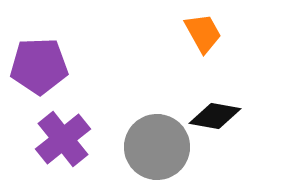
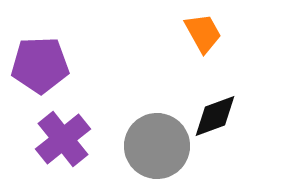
purple pentagon: moved 1 px right, 1 px up
black diamond: rotated 30 degrees counterclockwise
gray circle: moved 1 px up
